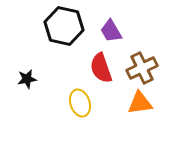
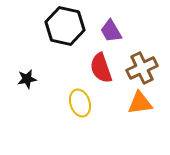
black hexagon: moved 1 px right
